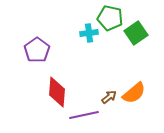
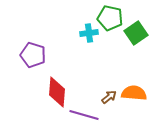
purple pentagon: moved 4 px left, 5 px down; rotated 20 degrees counterclockwise
orange semicircle: rotated 135 degrees counterclockwise
purple line: rotated 28 degrees clockwise
